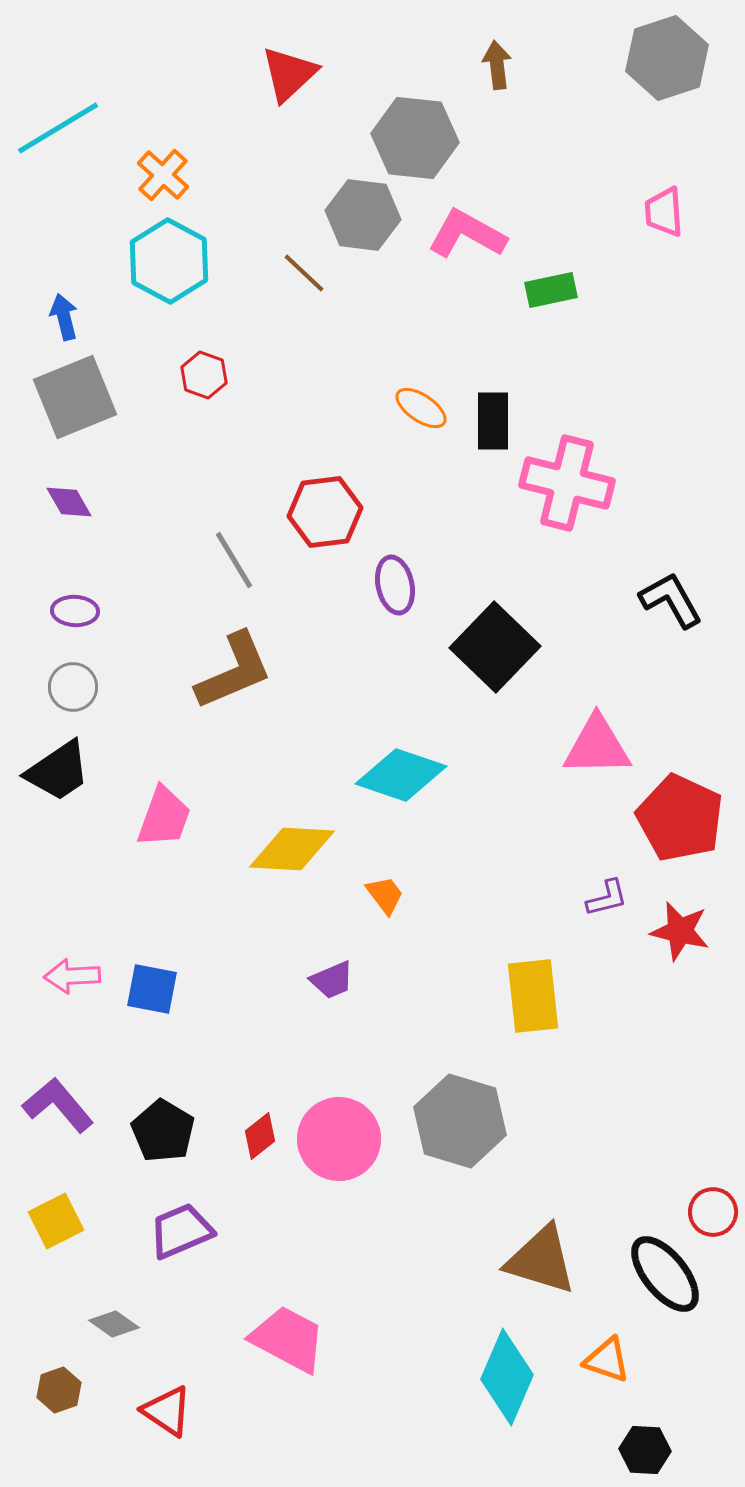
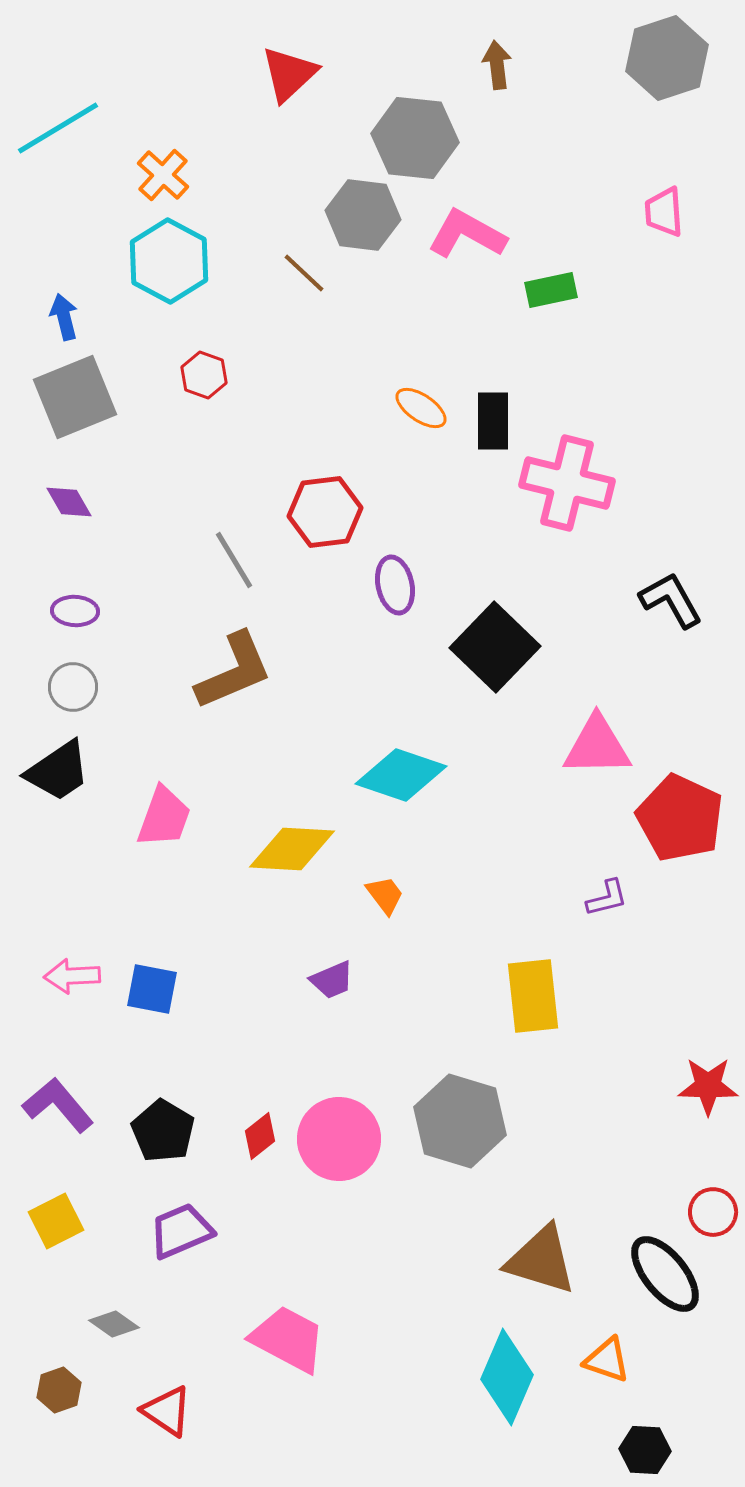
red star at (680, 931): moved 28 px right, 155 px down; rotated 12 degrees counterclockwise
